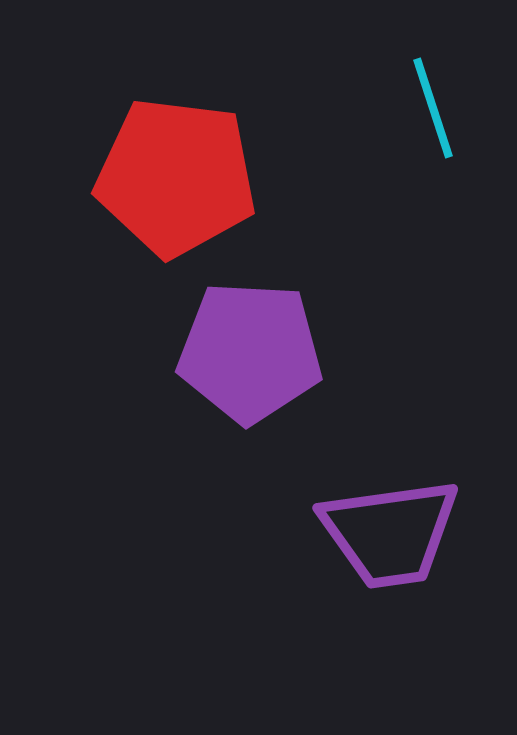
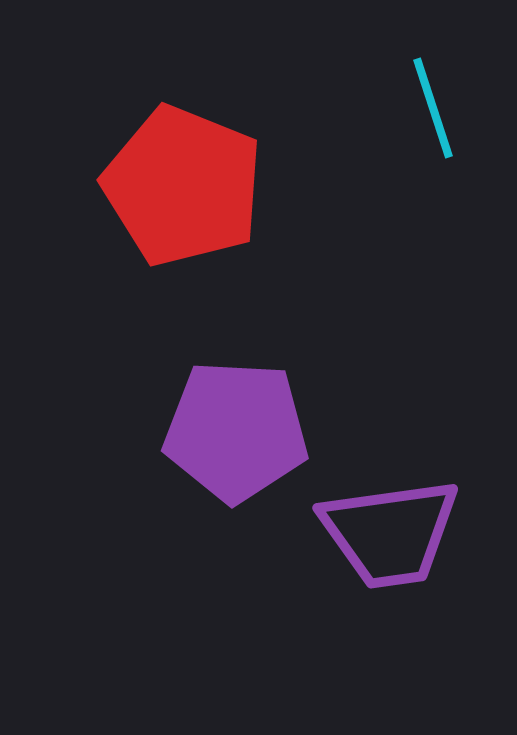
red pentagon: moved 7 px right, 9 px down; rotated 15 degrees clockwise
purple pentagon: moved 14 px left, 79 px down
